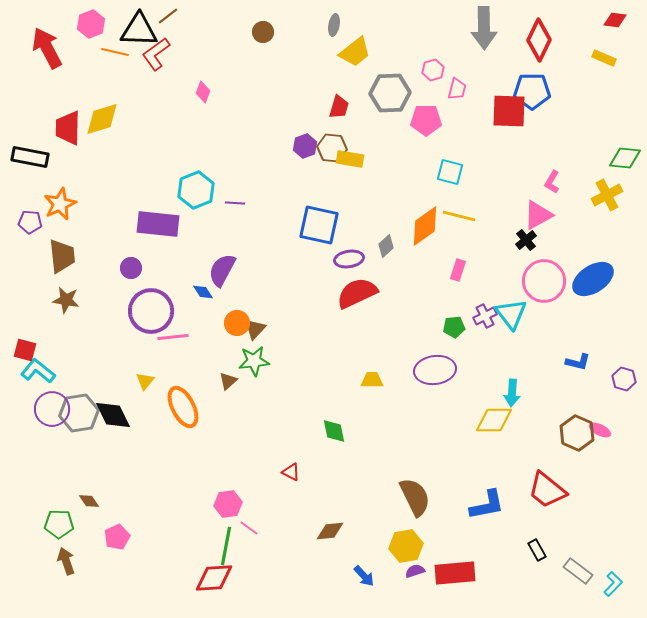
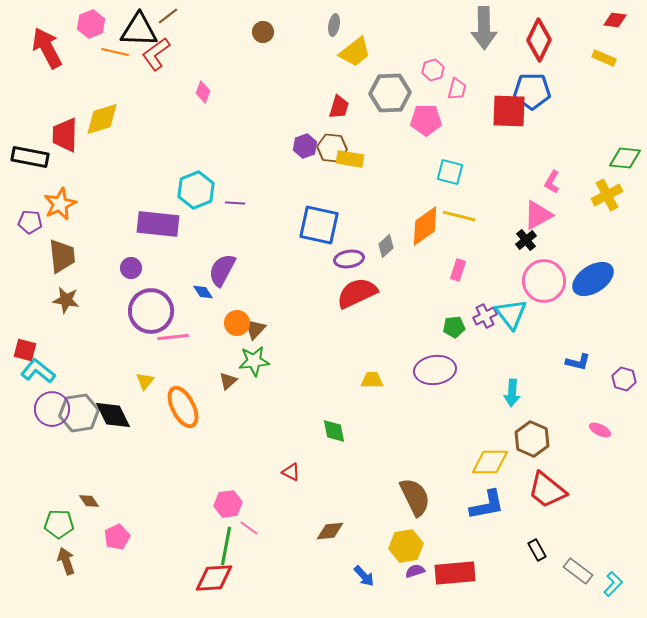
red trapezoid at (68, 128): moved 3 px left, 7 px down
yellow diamond at (494, 420): moved 4 px left, 42 px down
brown hexagon at (577, 433): moved 45 px left, 6 px down
